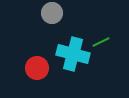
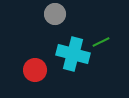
gray circle: moved 3 px right, 1 px down
red circle: moved 2 px left, 2 px down
